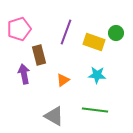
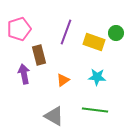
cyan star: moved 2 px down
